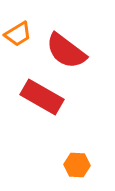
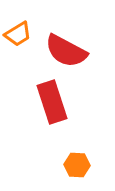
red semicircle: rotated 9 degrees counterclockwise
red rectangle: moved 10 px right, 5 px down; rotated 42 degrees clockwise
